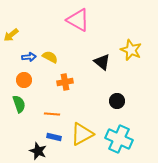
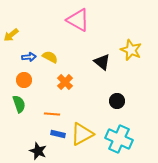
orange cross: rotated 35 degrees counterclockwise
blue rectangle: moved 4 px right, 3 px up
